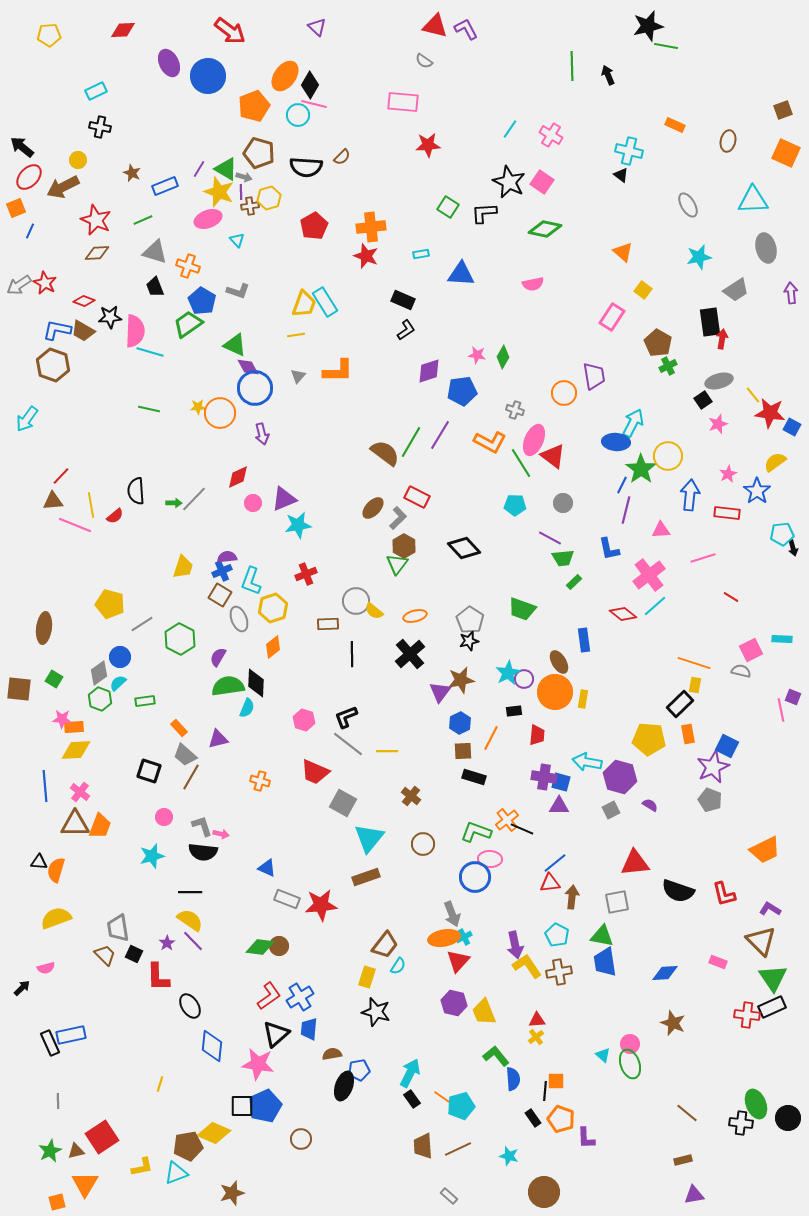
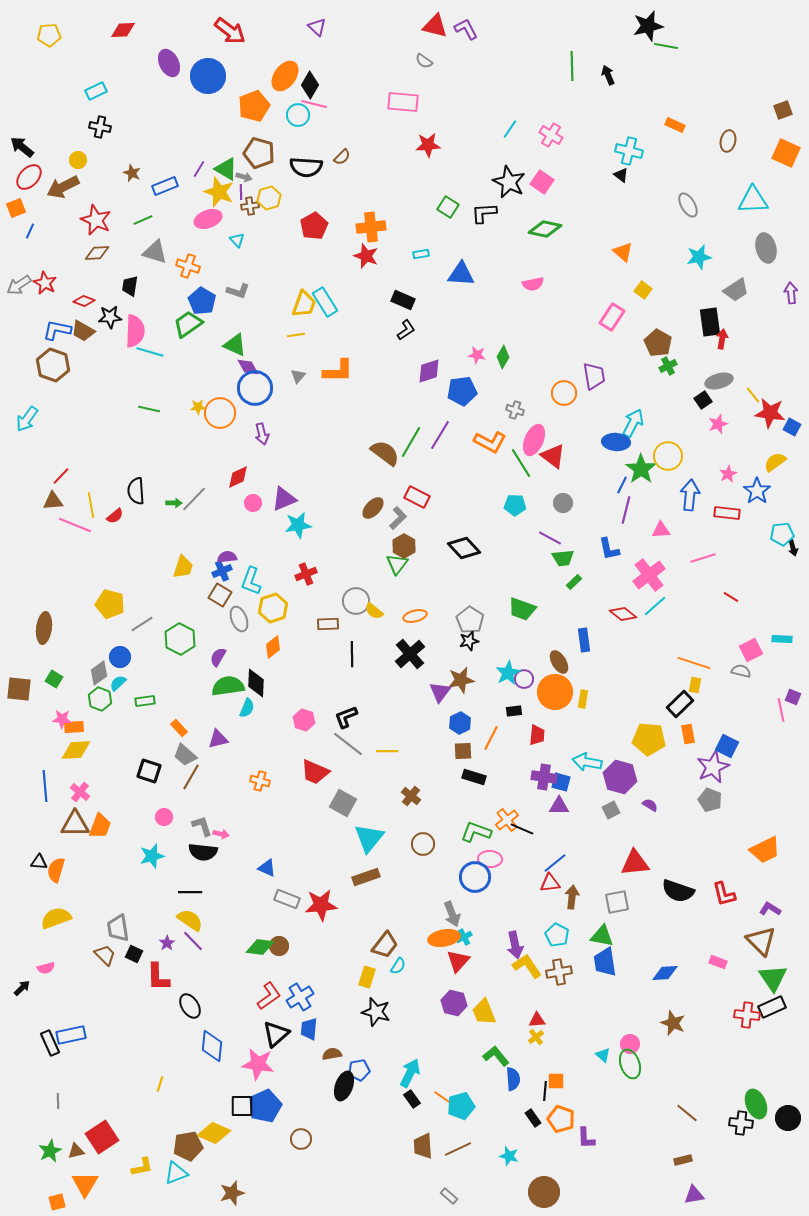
black trapezoid at (155, 287): moved 25 px left, 1 px up; rotated 30 degrees clockwise
